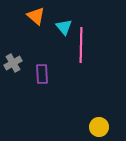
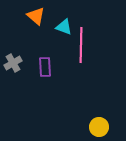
cyan triangle: rotated 30 degrees counterclockwise
purple rectangle: moved 3 px right, 7 px up
